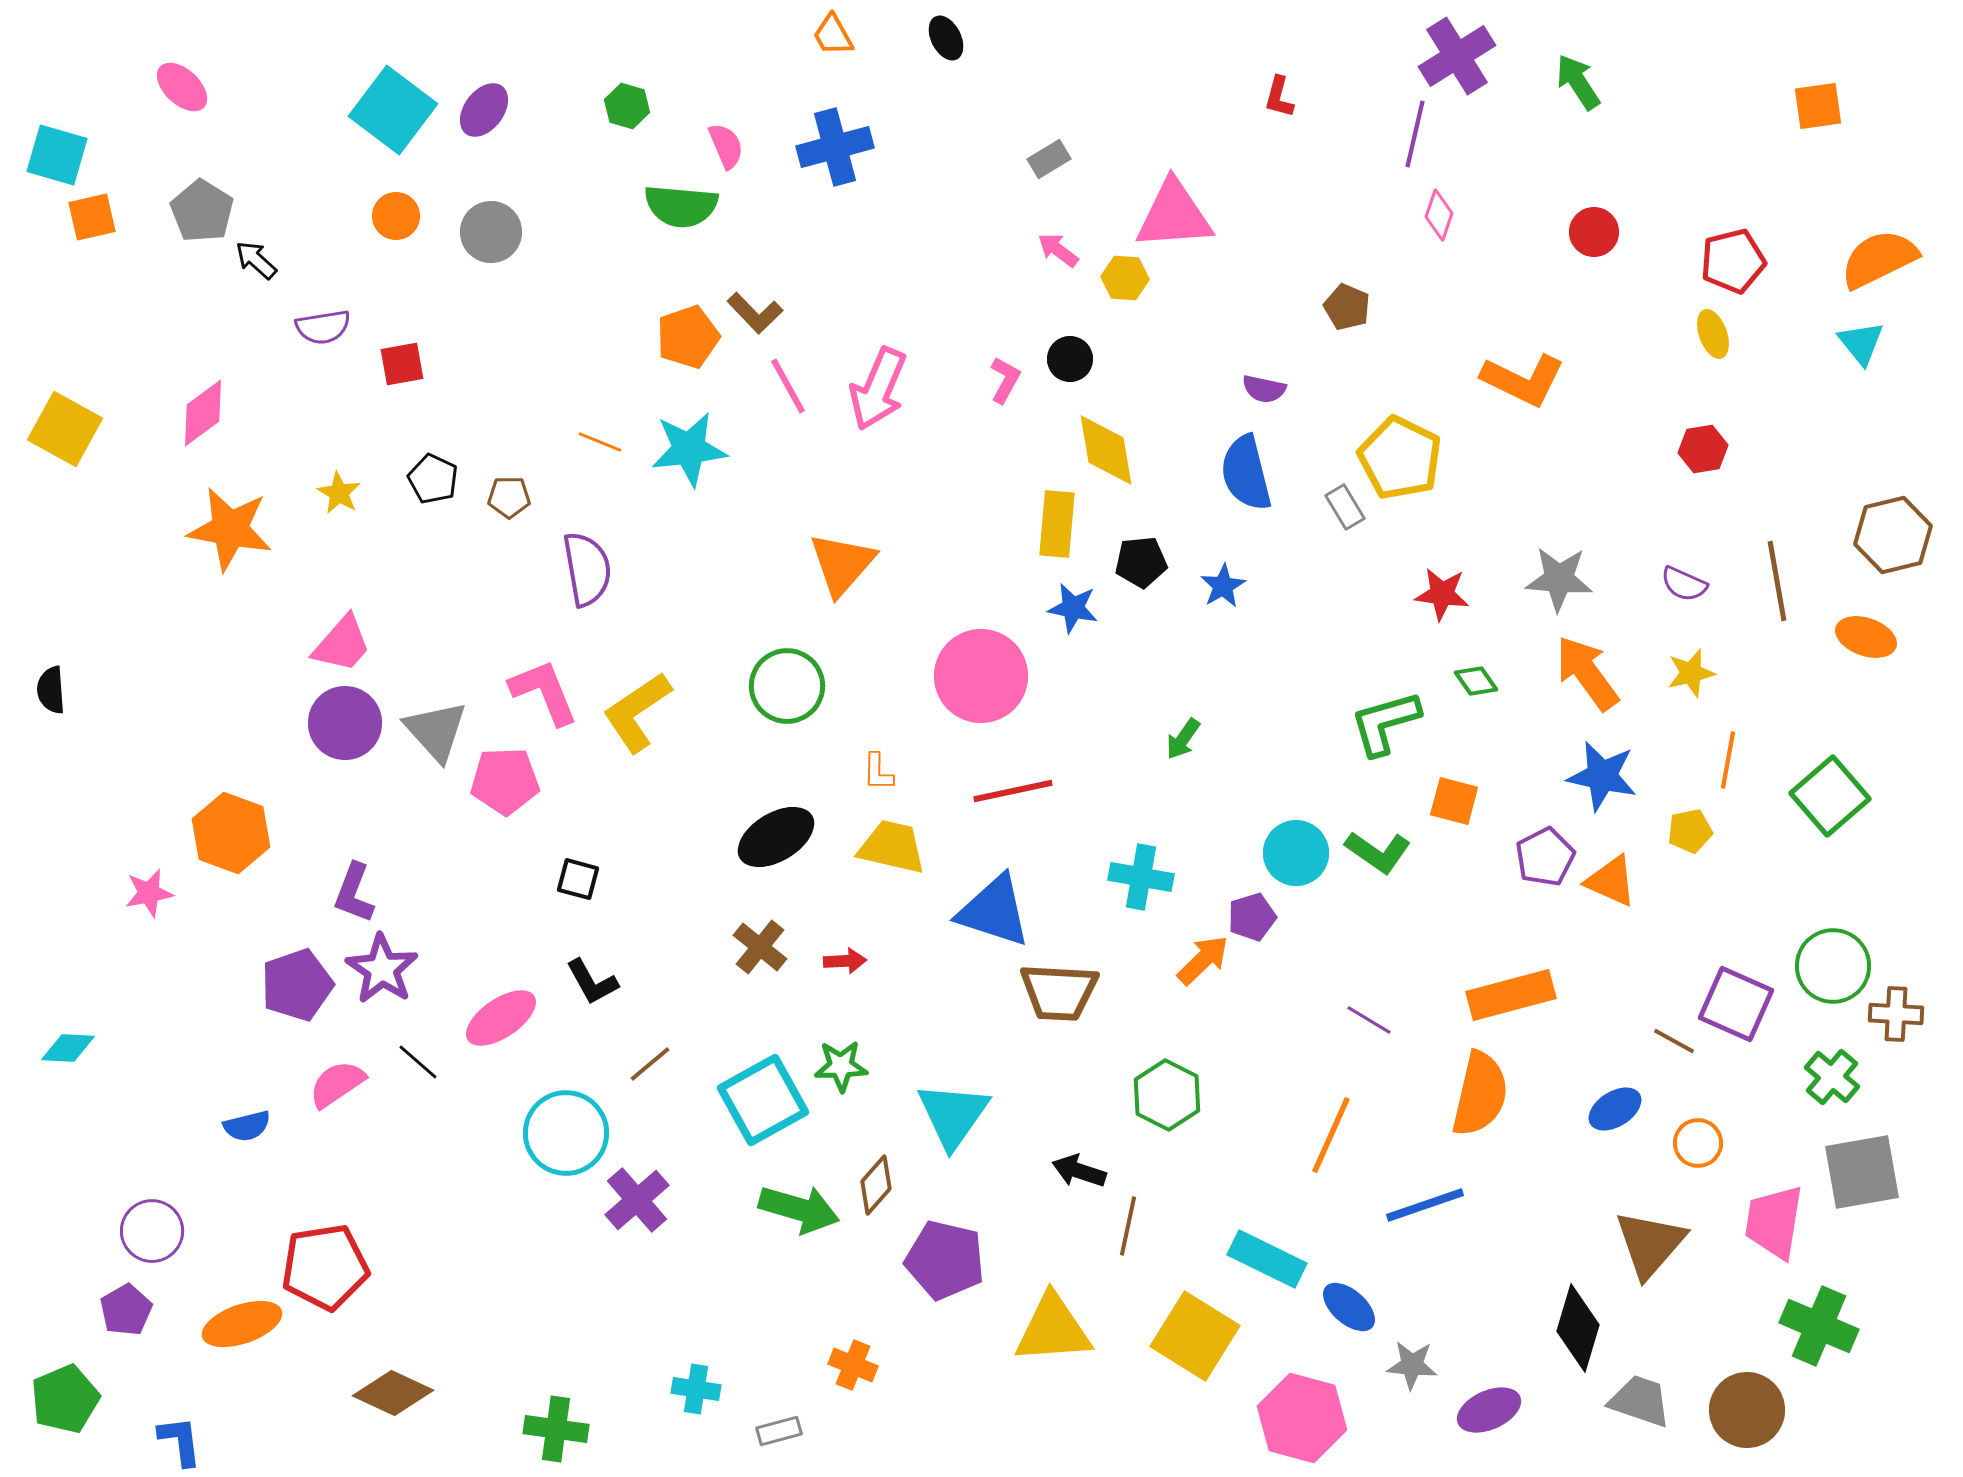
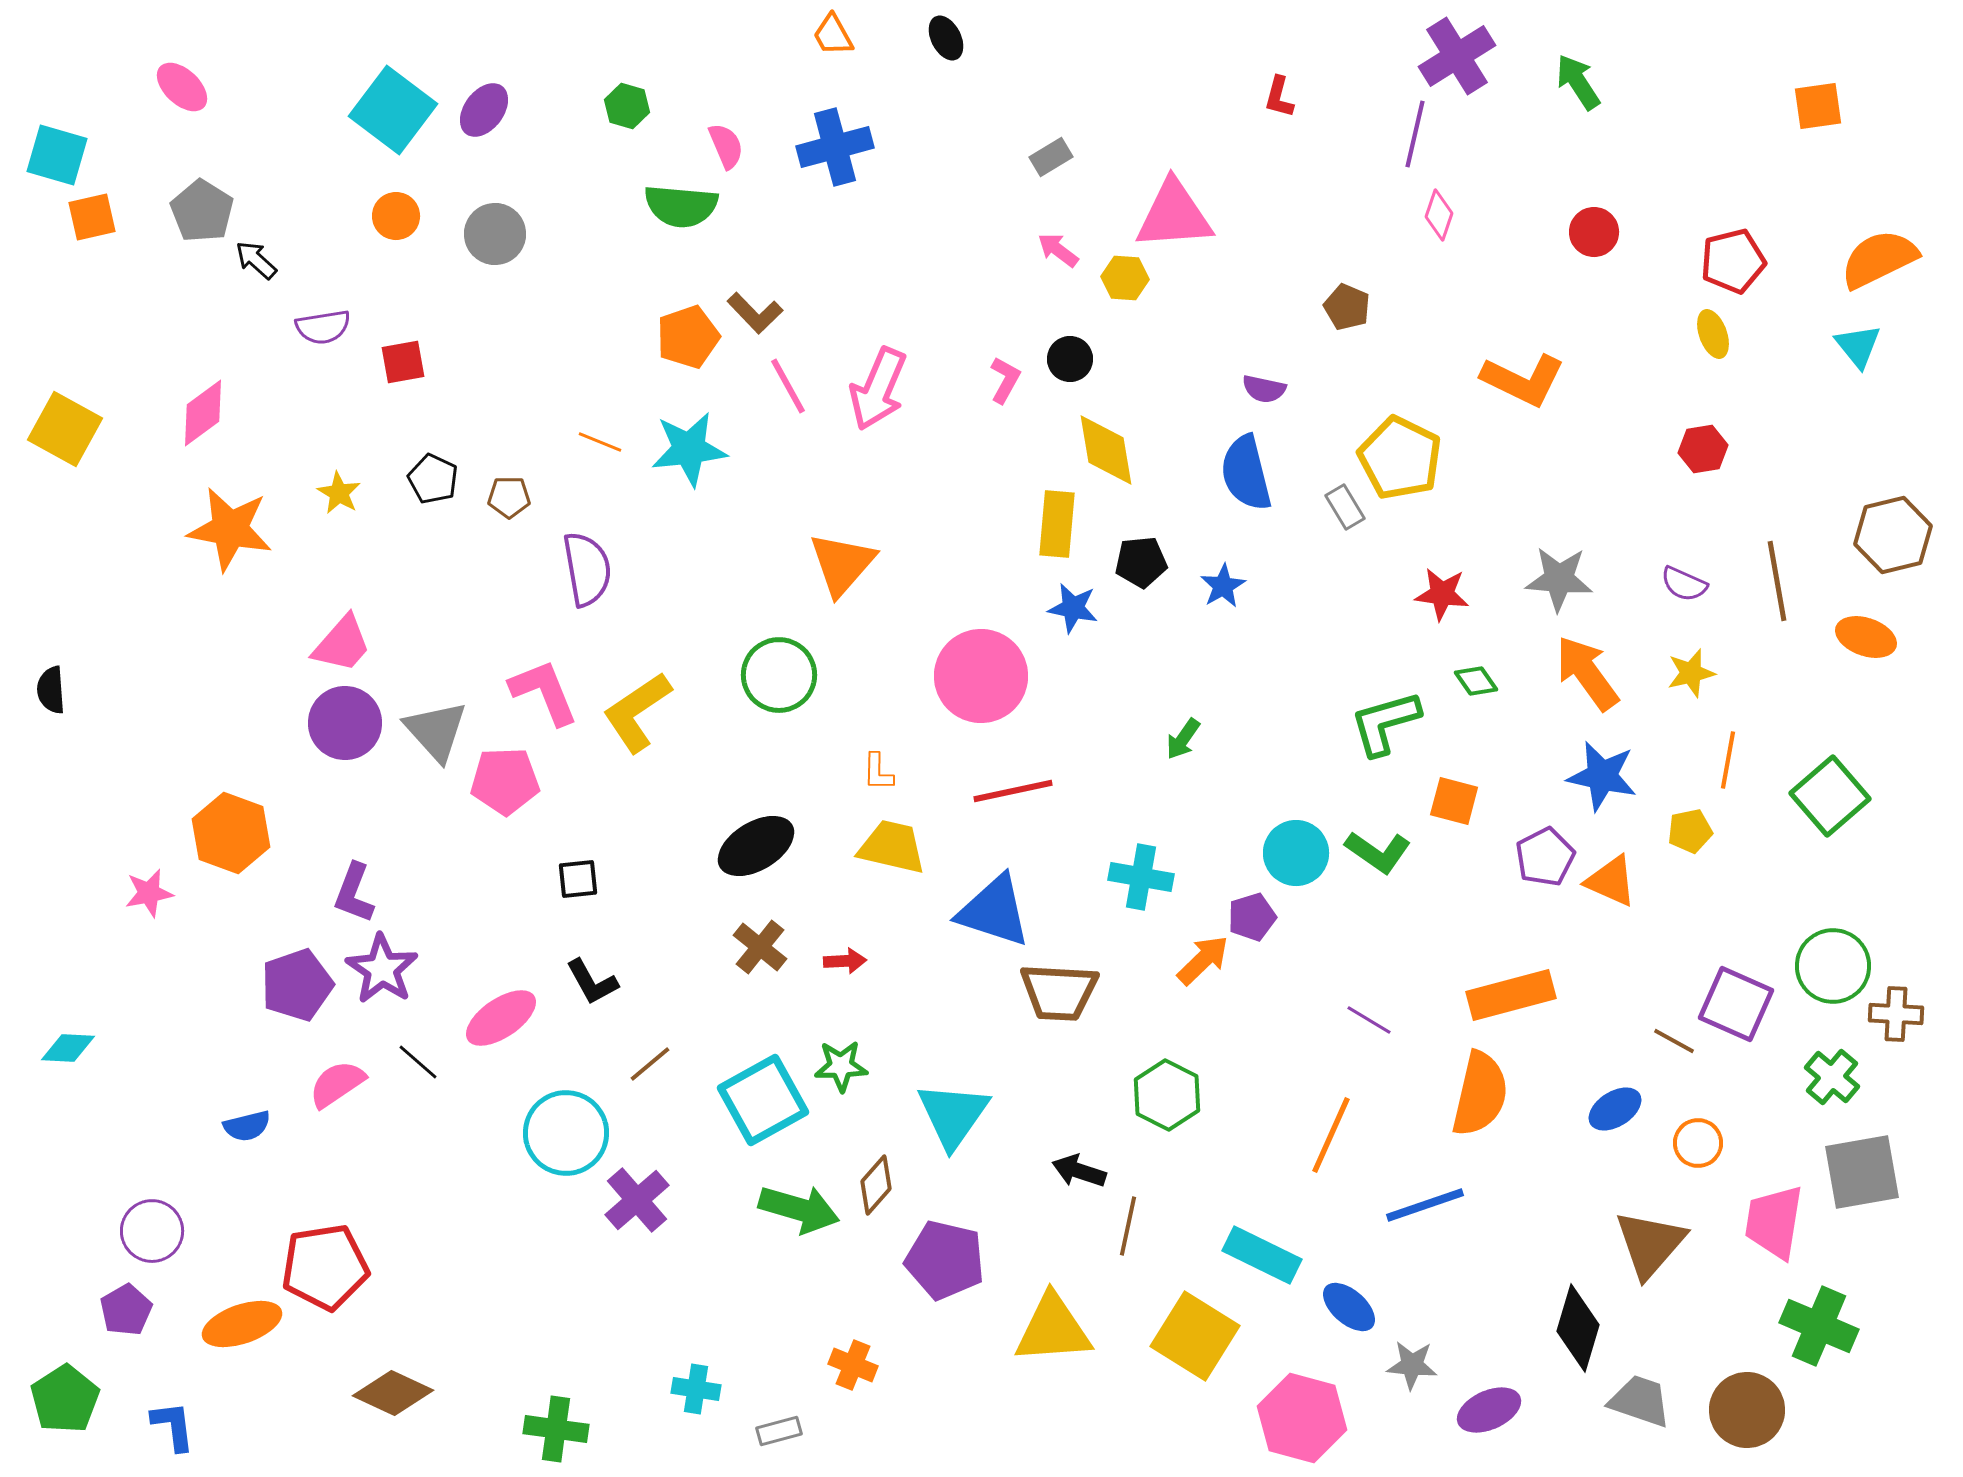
gray rectangle at (1049, 159): moved 2 px right, 2 px up
gray circle at (491, 232): moved 4 px right, 2 px down
cyan triangle at (1861, 343): moved 3 px left, 3 px down
red square at (402, 364): moved 1 px right, 2 px up
green circle at (787, 686): moved 8 px left, 11 px up
black ellipse at (776, 837): moved 20 px left, 9 px down
black square at (578, 879): rotated 21 degrees counterclockwise
cyan rectangle at (1267, 1259): moved 5 px left, 4 px up
green pentagon at (65, 1399): rotated 10 degrees counterclockwise
blue L-shape at (180, 1441): moved 7 px left, 15 px up
